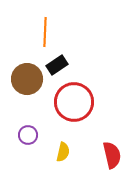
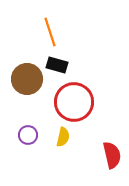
orange line: moved 5 px right; rotated 20 degrees counterclockwise
black rectangle: rotated 50 degrees clockwise
yellow semicircle: moved 15 px up
